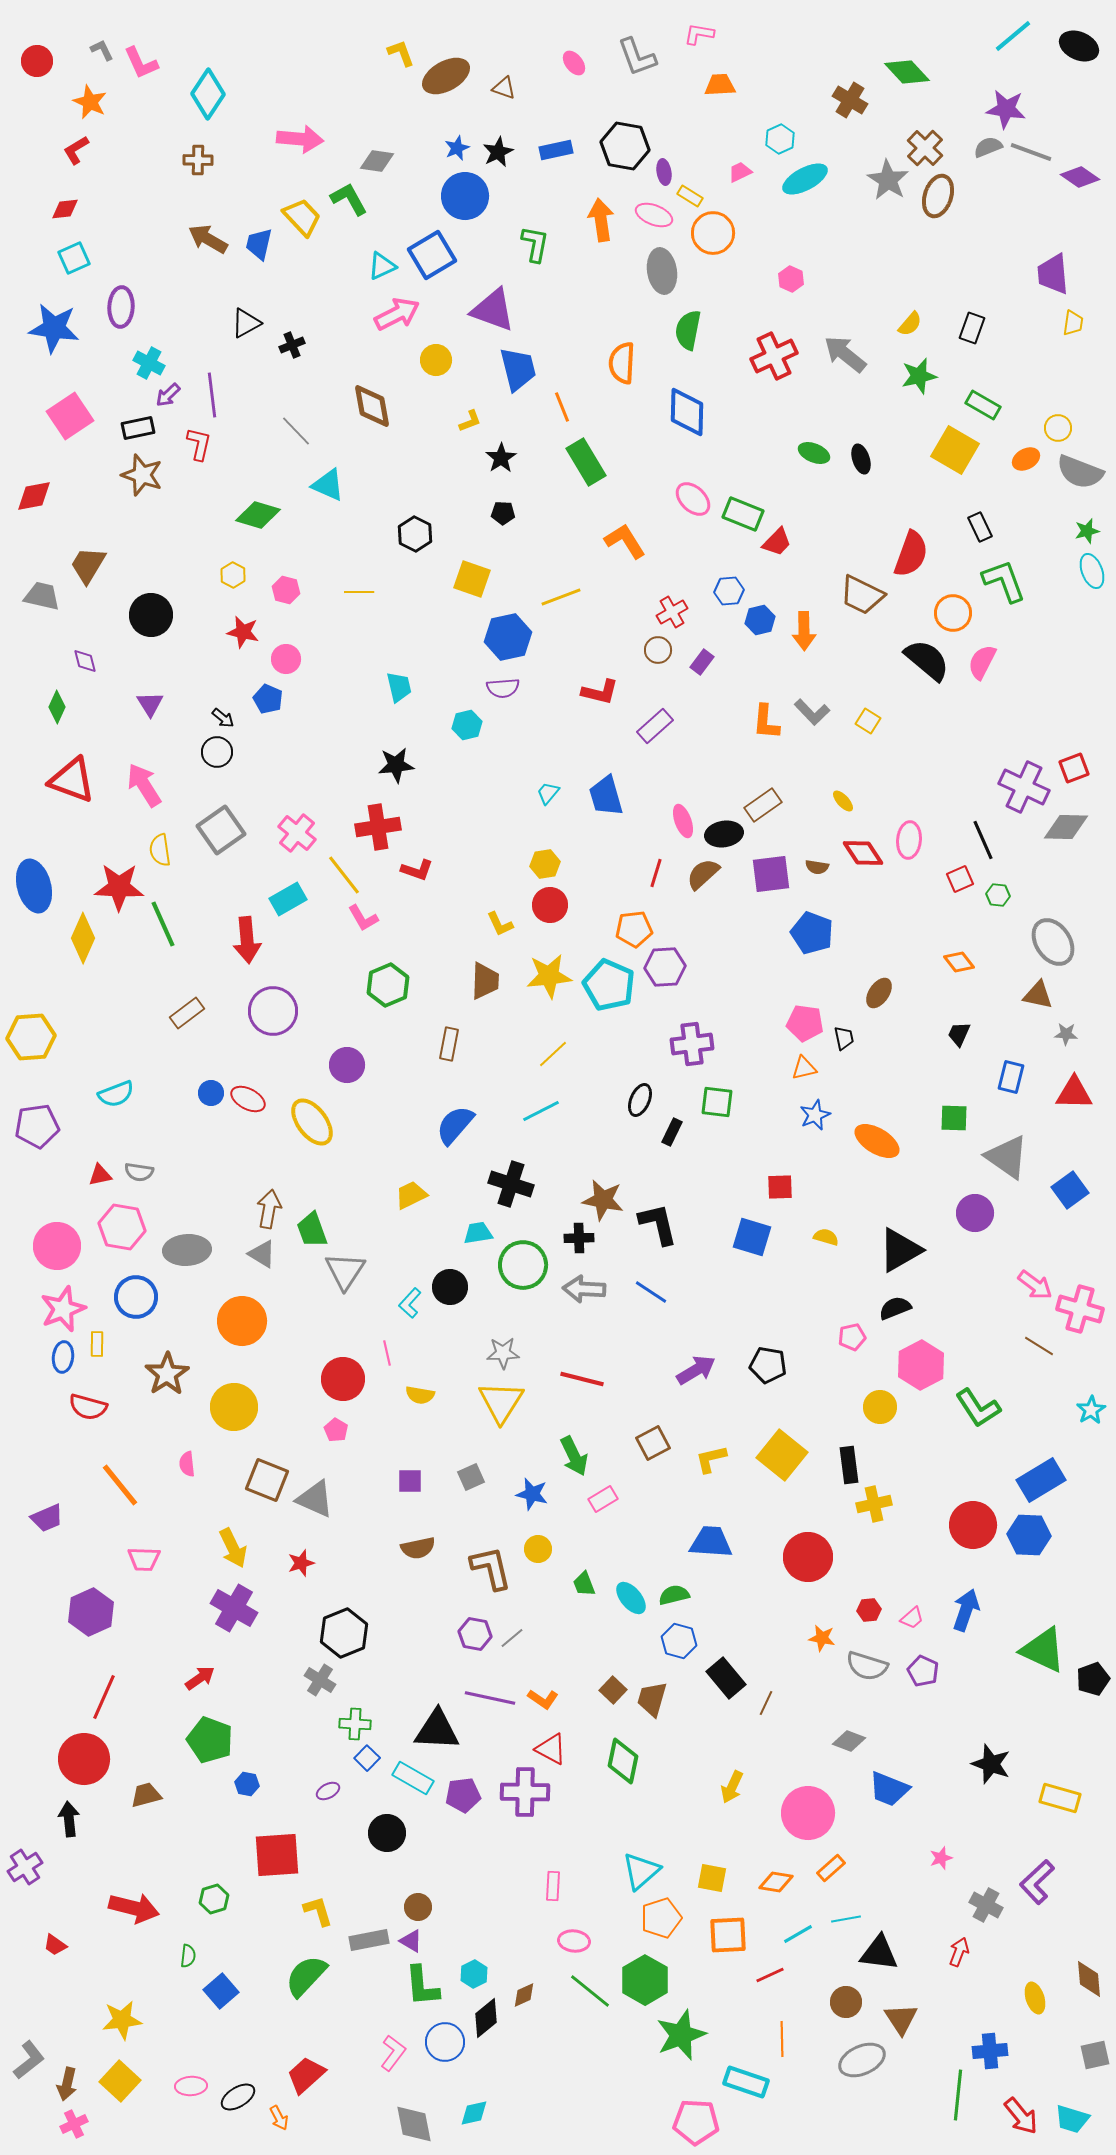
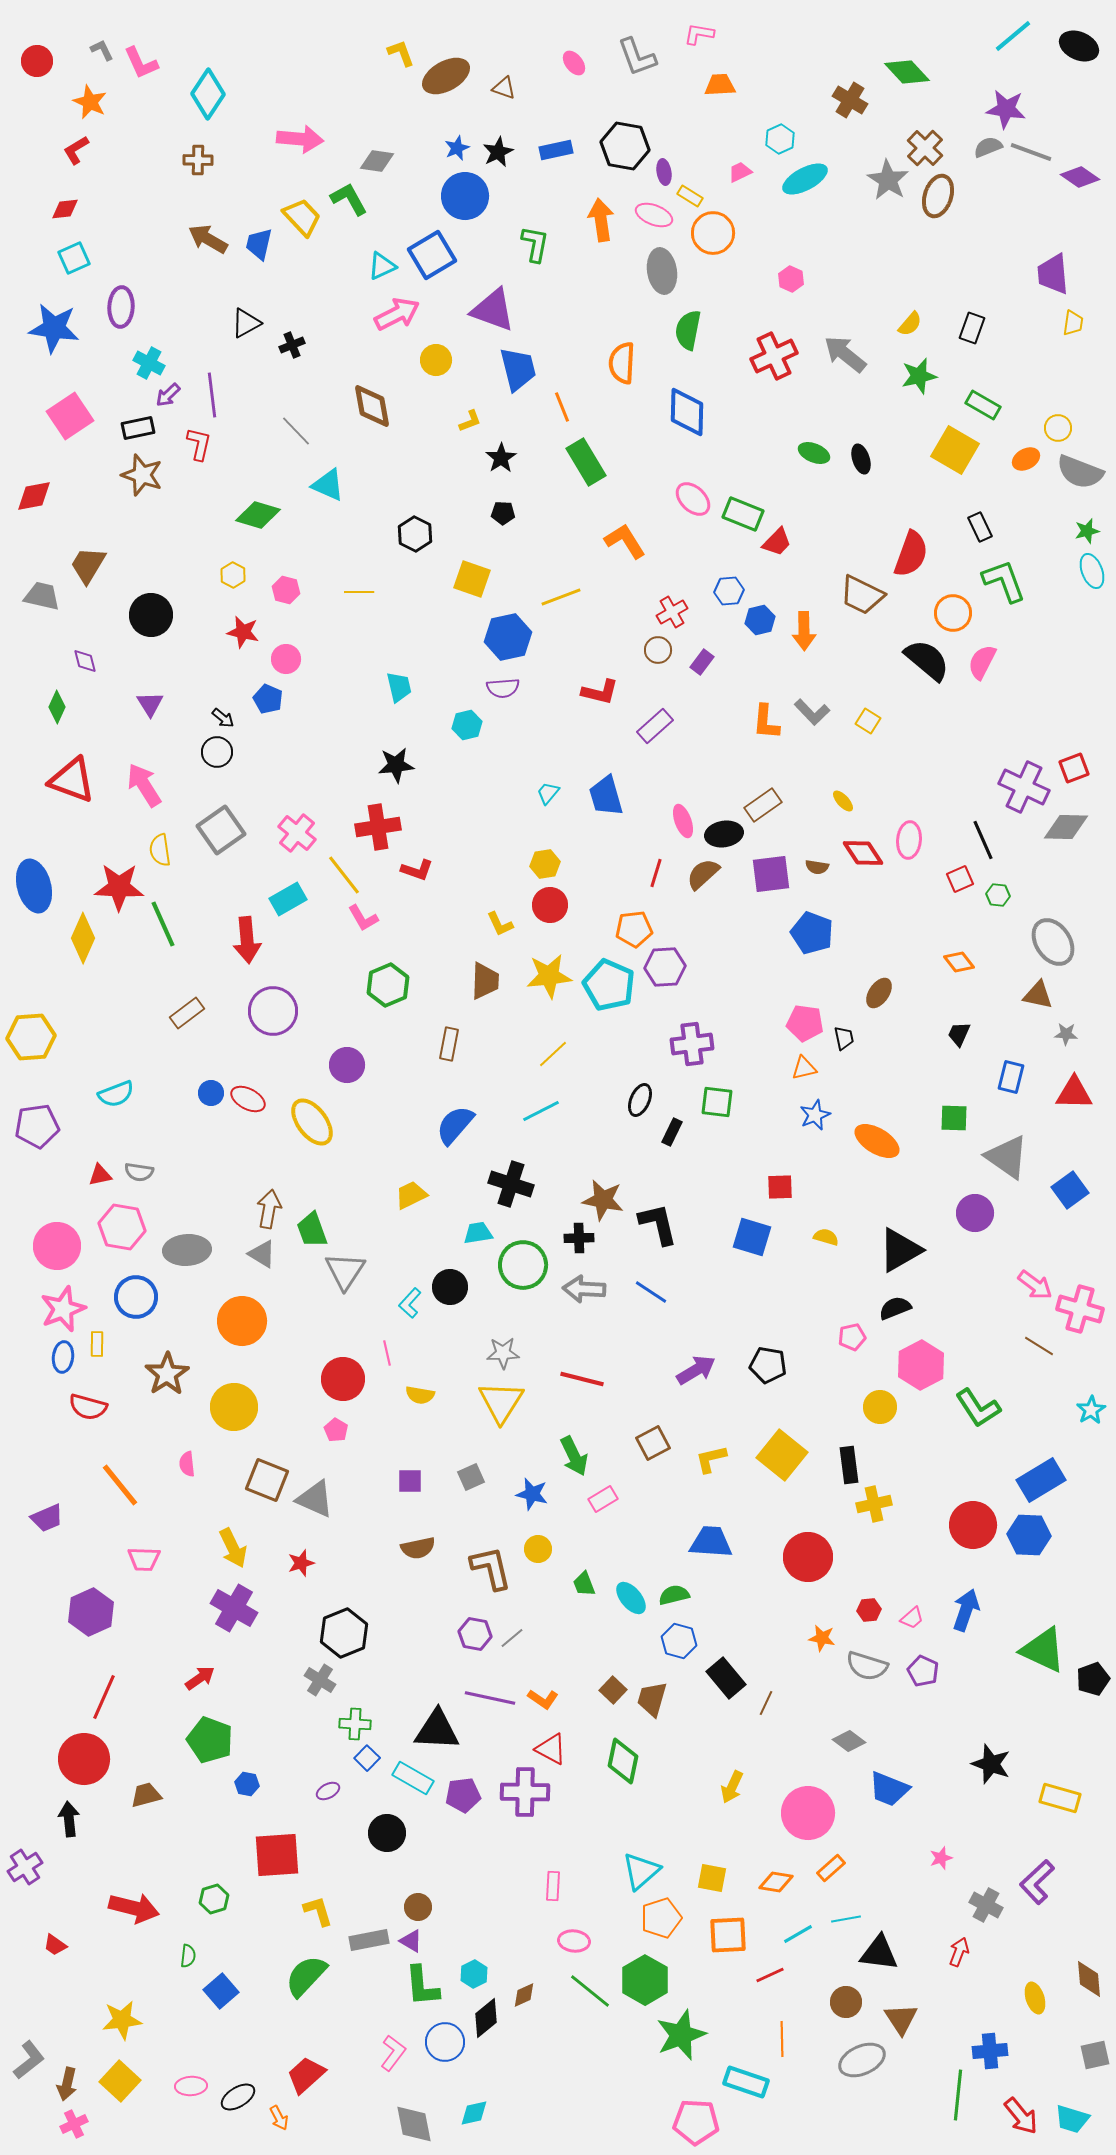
gray diamond at (849, 1741): rotated 16 degrees clockwise
